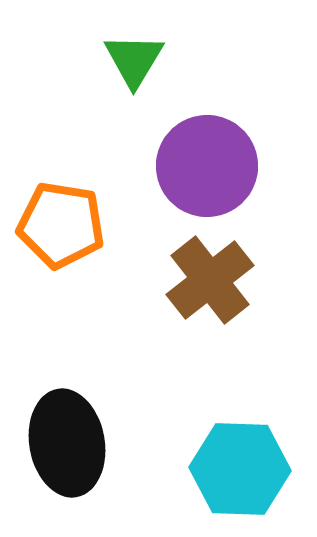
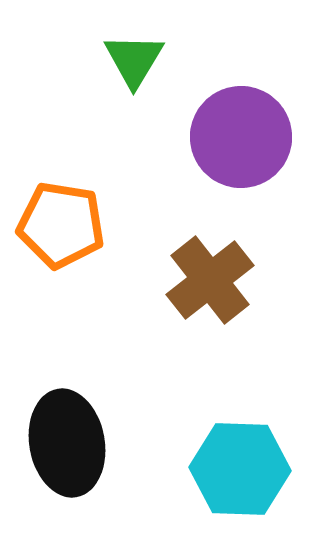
purple circle: moved 34 px right, 29 px up
